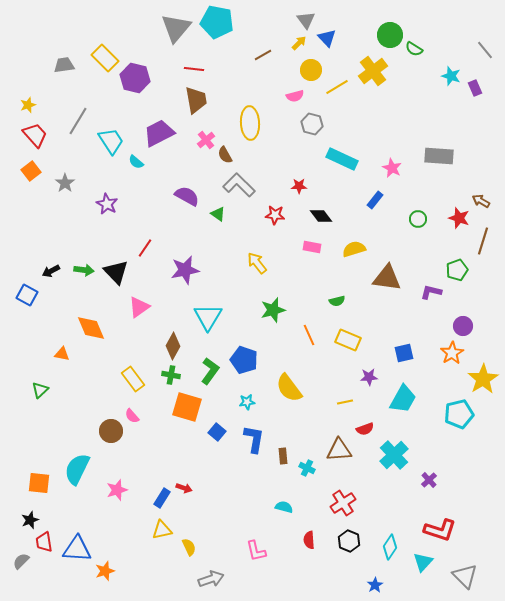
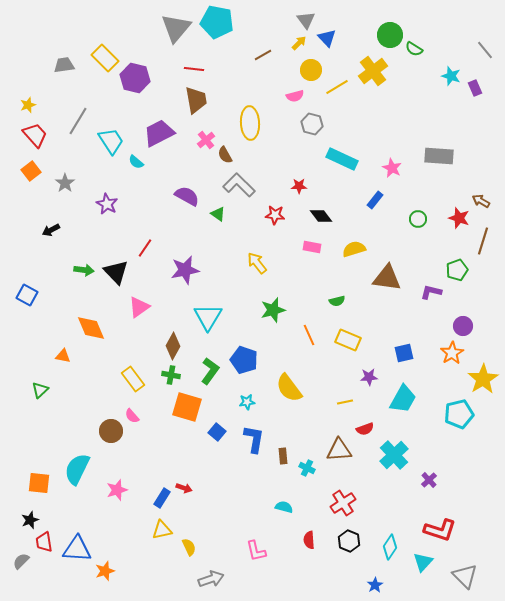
black arrow at (51, 271): moved 41 px up
orange triangle at (62, 354): moved 1 px right, 2 px down
